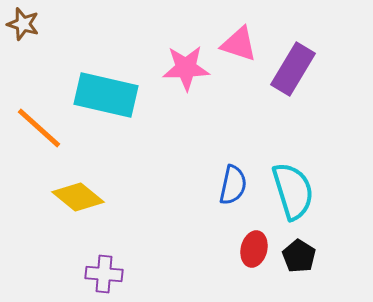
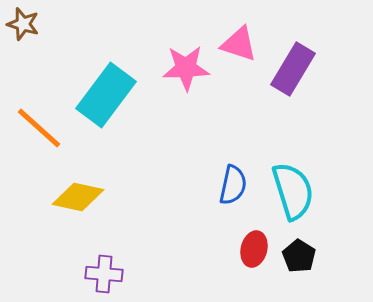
cyan rectangle: rotated 66 degrees counterclockwise
yellow diamond: rotated 27 degrees counterclockwise
